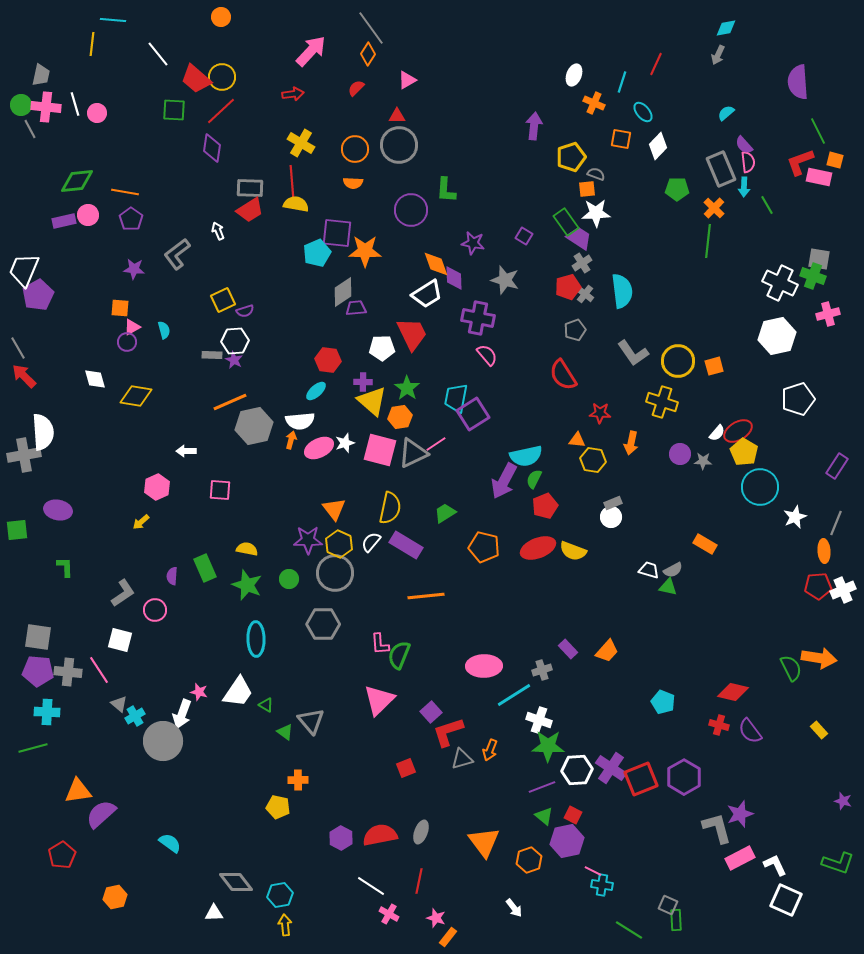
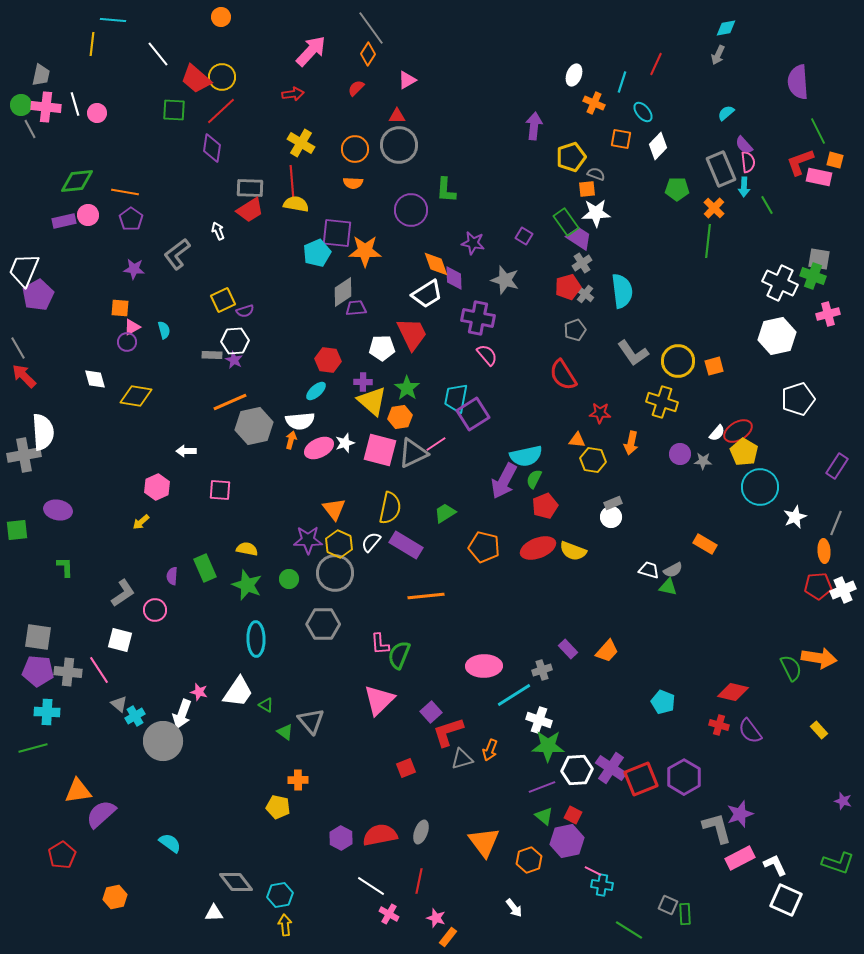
green rectangle at (676, 920): moved 9 px right, 6 px up
